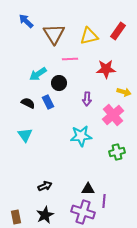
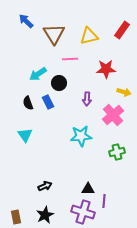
red rectangle: moved 4 px right, 1 px up
black semicircle: rotated 136 degrees counterclockwise
